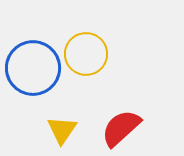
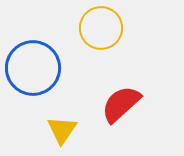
yellow circle: moved 15 px right, 26 px up
red semicircle: moved 24 px up
